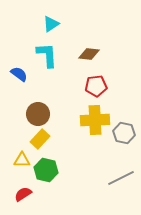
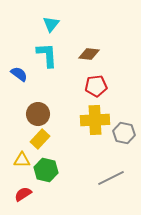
cyan triangle: rotated 18 degrees counterclockwise
gray line: moved 10 px left
